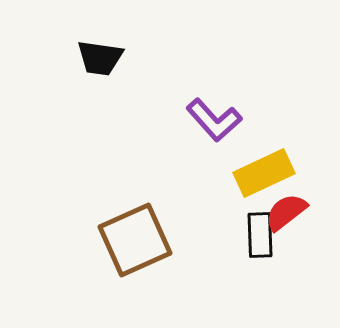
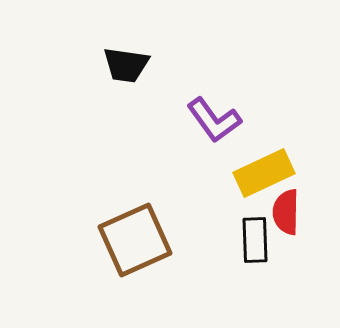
black trapezoid: moved 26 px right, 7 px down
purple L-shape: rotated 6 degrees clockwise
red semicircle: rotated 51 degrees counterclockwise
black rectangle: moved 5 px left, 5 px down
